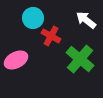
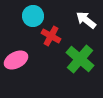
cyan circle: moved 2 px up
